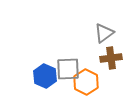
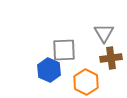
gray triangle: rotated 25 degrees counterclockwise
gray square: moved 4 px left, 19 px up
blue hexagon: moved 4 px right, 6 px up
